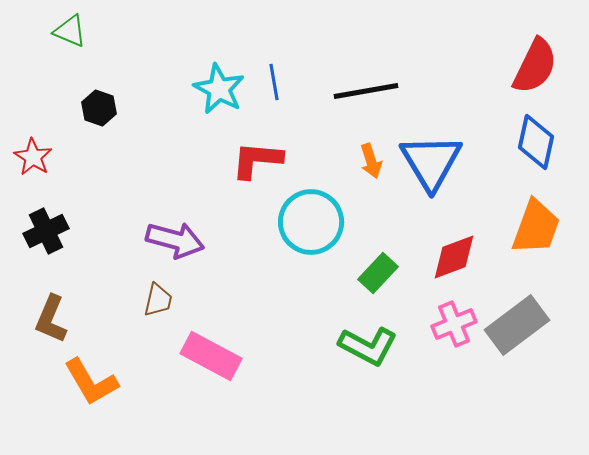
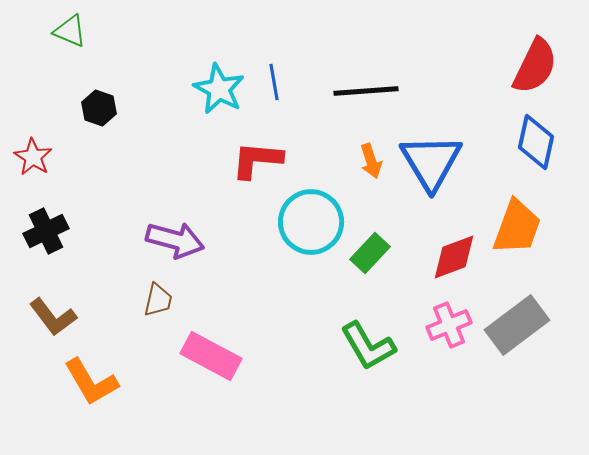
black line: rotated 6 degrees clockwise
orange trapezoid: moved 19 px left
green rectangle: moved 8 px left, 20 px up
brown L-shape: moved 2 px right, 2 px up; rotated 60 degrees counterclockwise
pink cross: moved 5 px left, 1 px down
green L-shape: rotated 32 degrees clockwise
